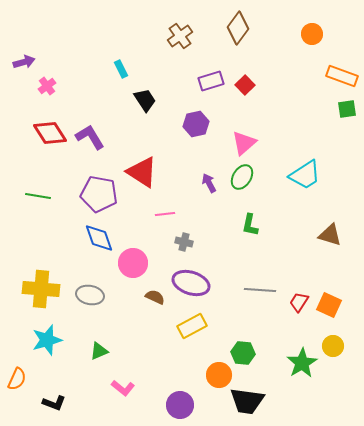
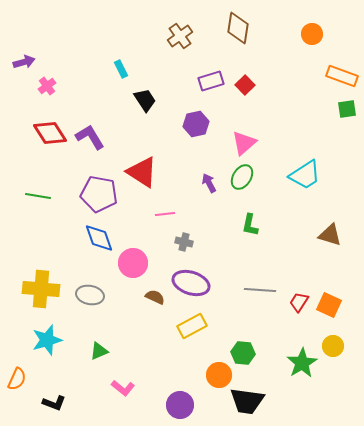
brown diamond at (238, 28): rotated 28 degrees counterclockwise
